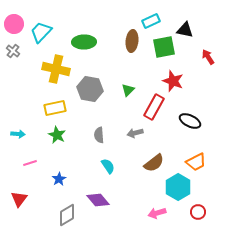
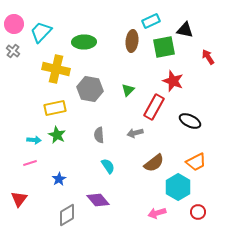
cyan arrow: moved 16 px right, 6 px down
